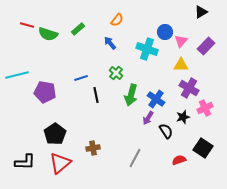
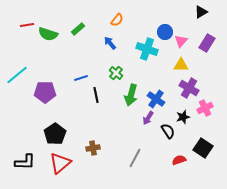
red line: rotated 24 degrees counterclockwise
purple rectangle: moved 1 px right, 3 px up; rotated 12 degrees counterclockwise
cyan line: rotated 25 degrees counterclockwise
purple pentagon: rotated 10 degrees counterclockwise
black semicircle: moved 2 px right
